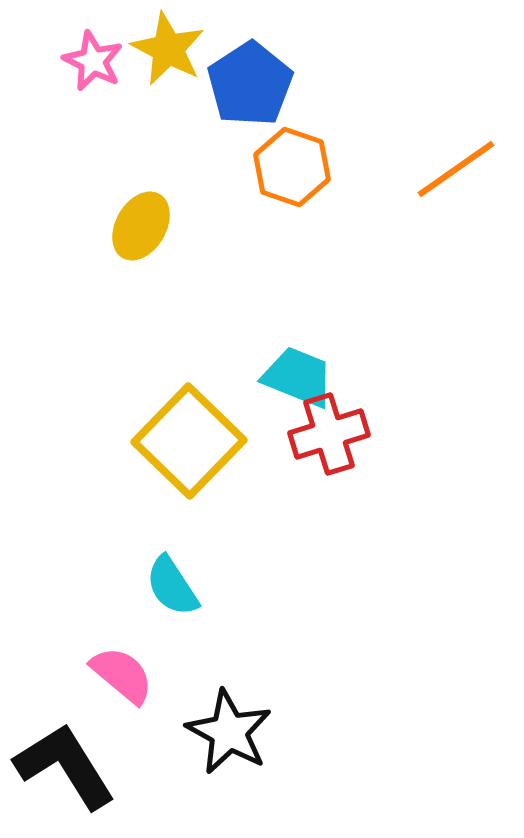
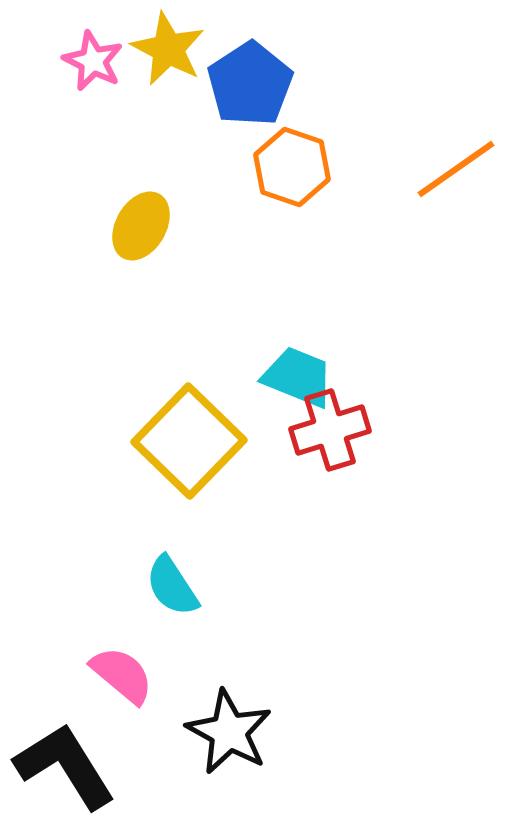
red cross: moved 1 px right, 4 px up
